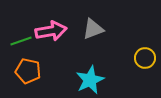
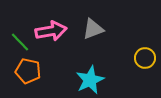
green line: moved 1 px left, 1 px down; rotated 65 degrees clockwise
